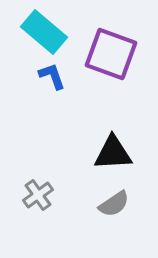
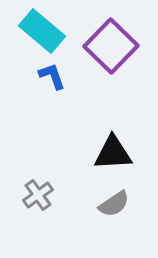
cyan rectangle: moved 2 px left, 1 px up
purple square: moved 8 px up; rotated 24 degrees clockwise
